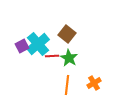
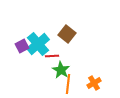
green star: moved 8 px left, 12 px down
orange line: moved 1 px right, 1 px up
